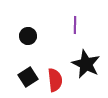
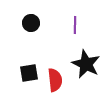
black circle: moved 3 px right, 13 px up
black square: moved 1 px right, 4 px up; rotated 24 degrees clockwise
